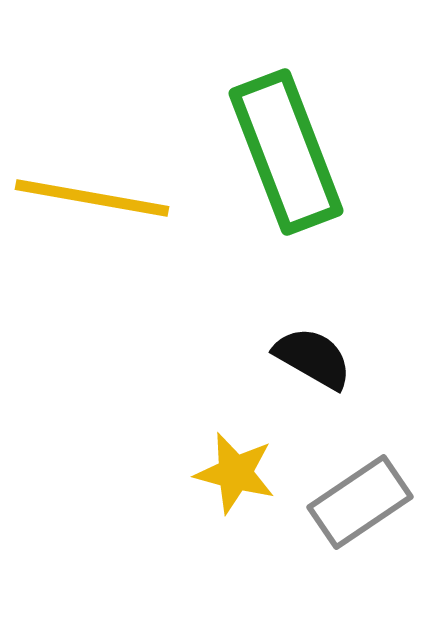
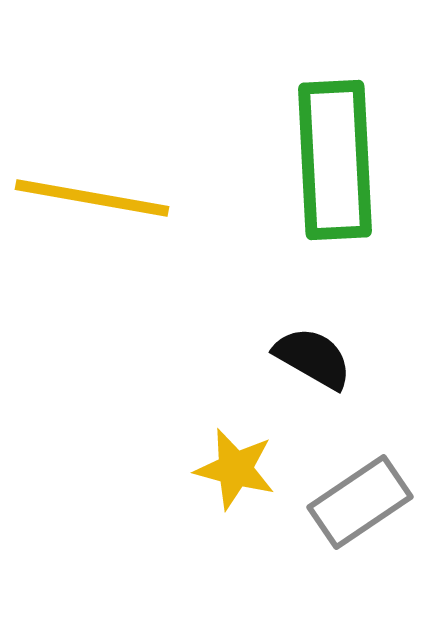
green rectangle: moved 49 px right, 8 px down; rotated 18 degrees clockwise
yellow star: moved 4 px up
